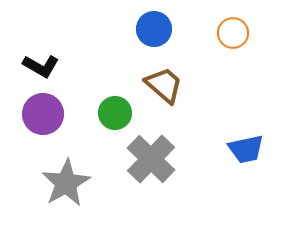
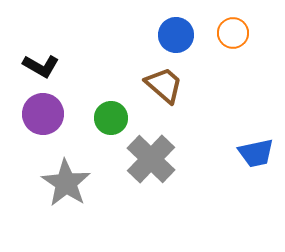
blue circle: moved 22 px right, 6 px down
green circle: moved 4 px left, 5 px down
blue trapezoid: moved 10 px right, 4 px down
gray star: rotated 9 degrees counterclockwise
